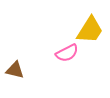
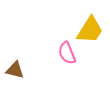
pink semicircle: rotated 95 degrees clockwise
